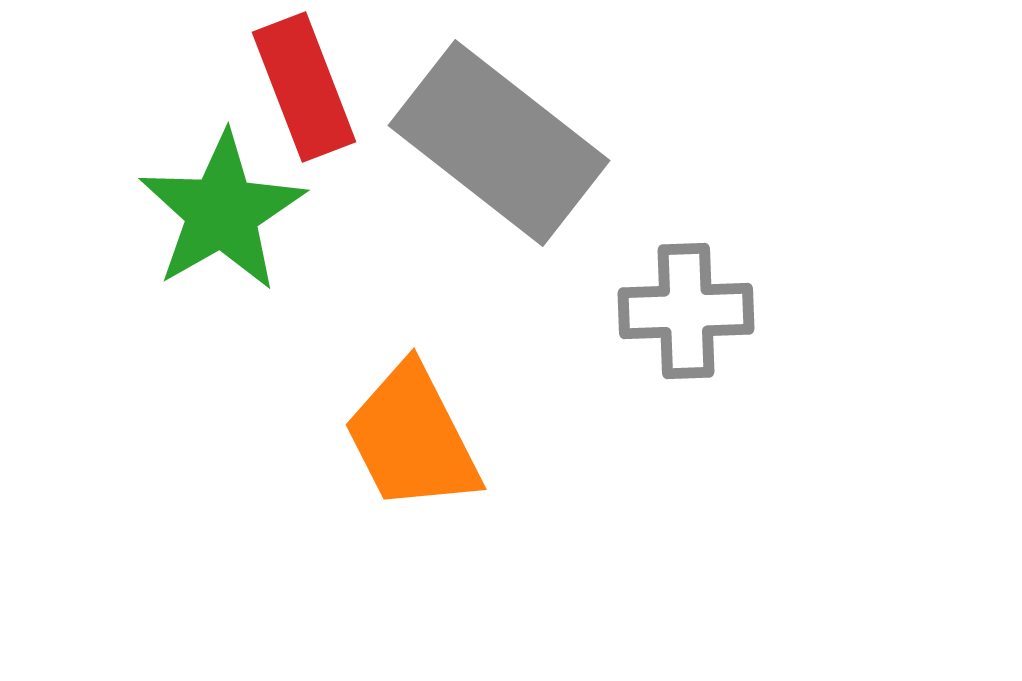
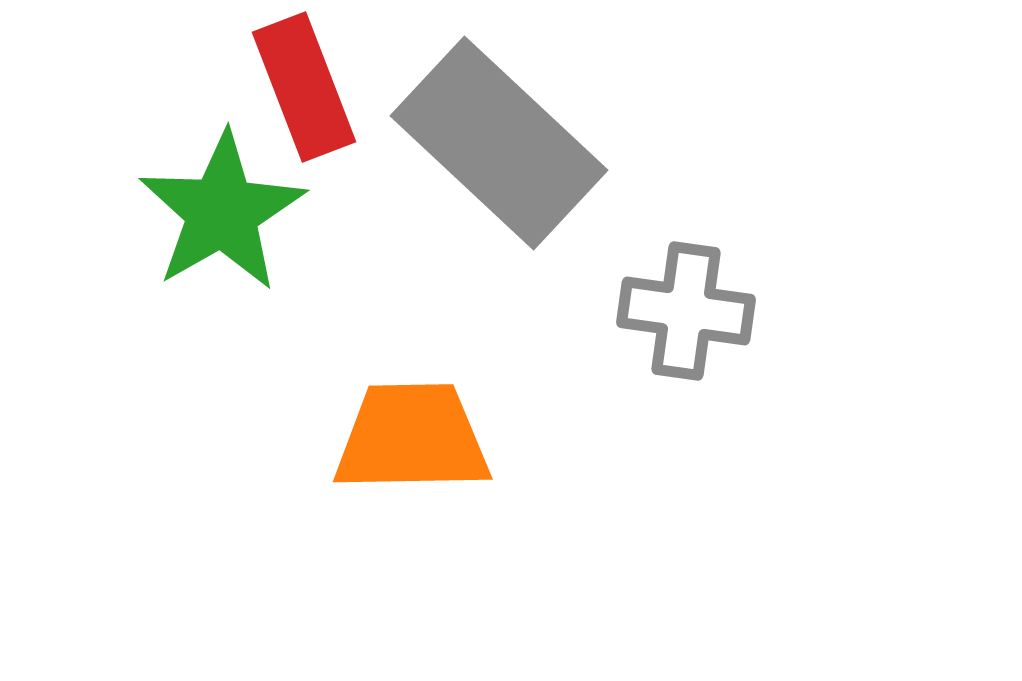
gray rectangle: rotated 5 degrees clockwise
gray cross: rotated 10 degrees clockwise
orange trapezoid: rotated 116 degrees clockwise
